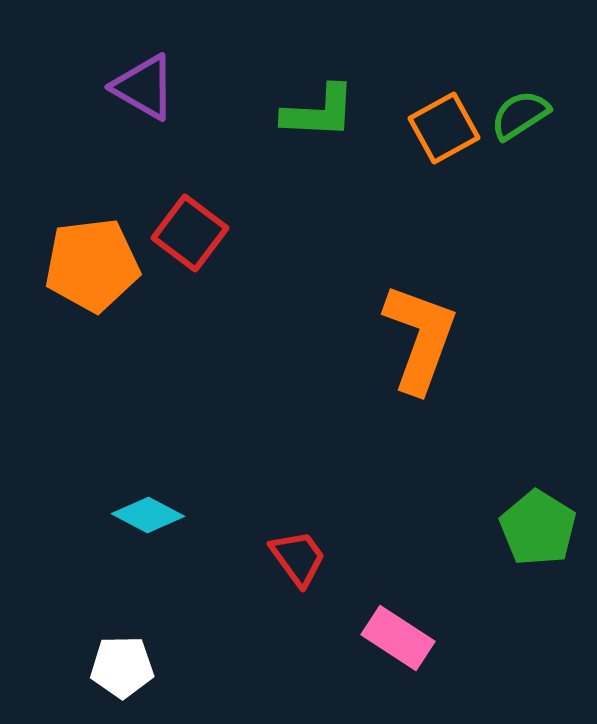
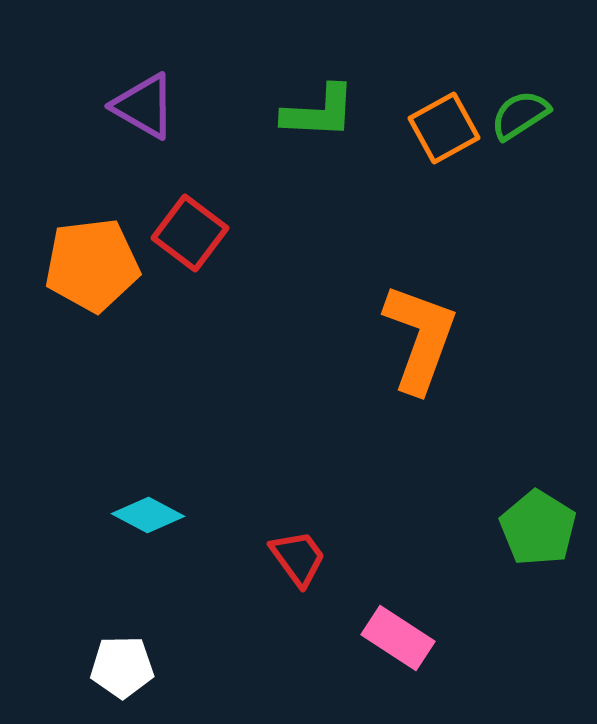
purple triangle: moved 19 px down
